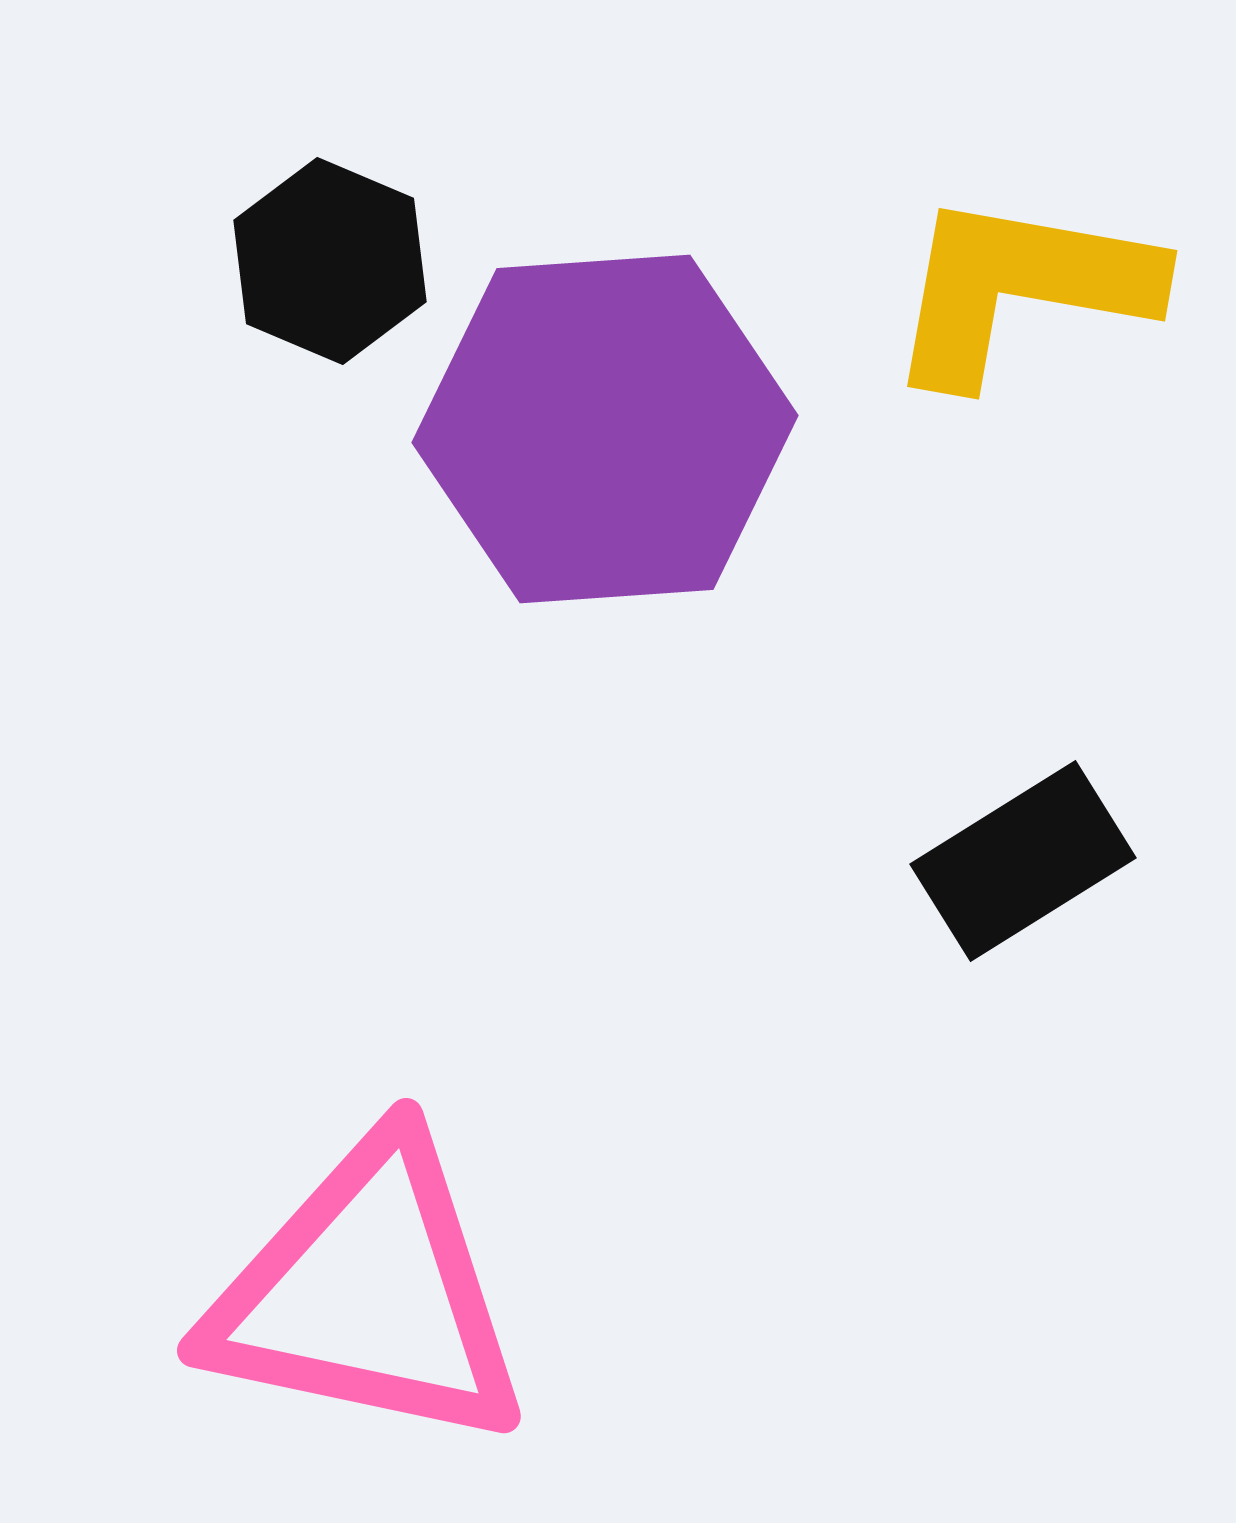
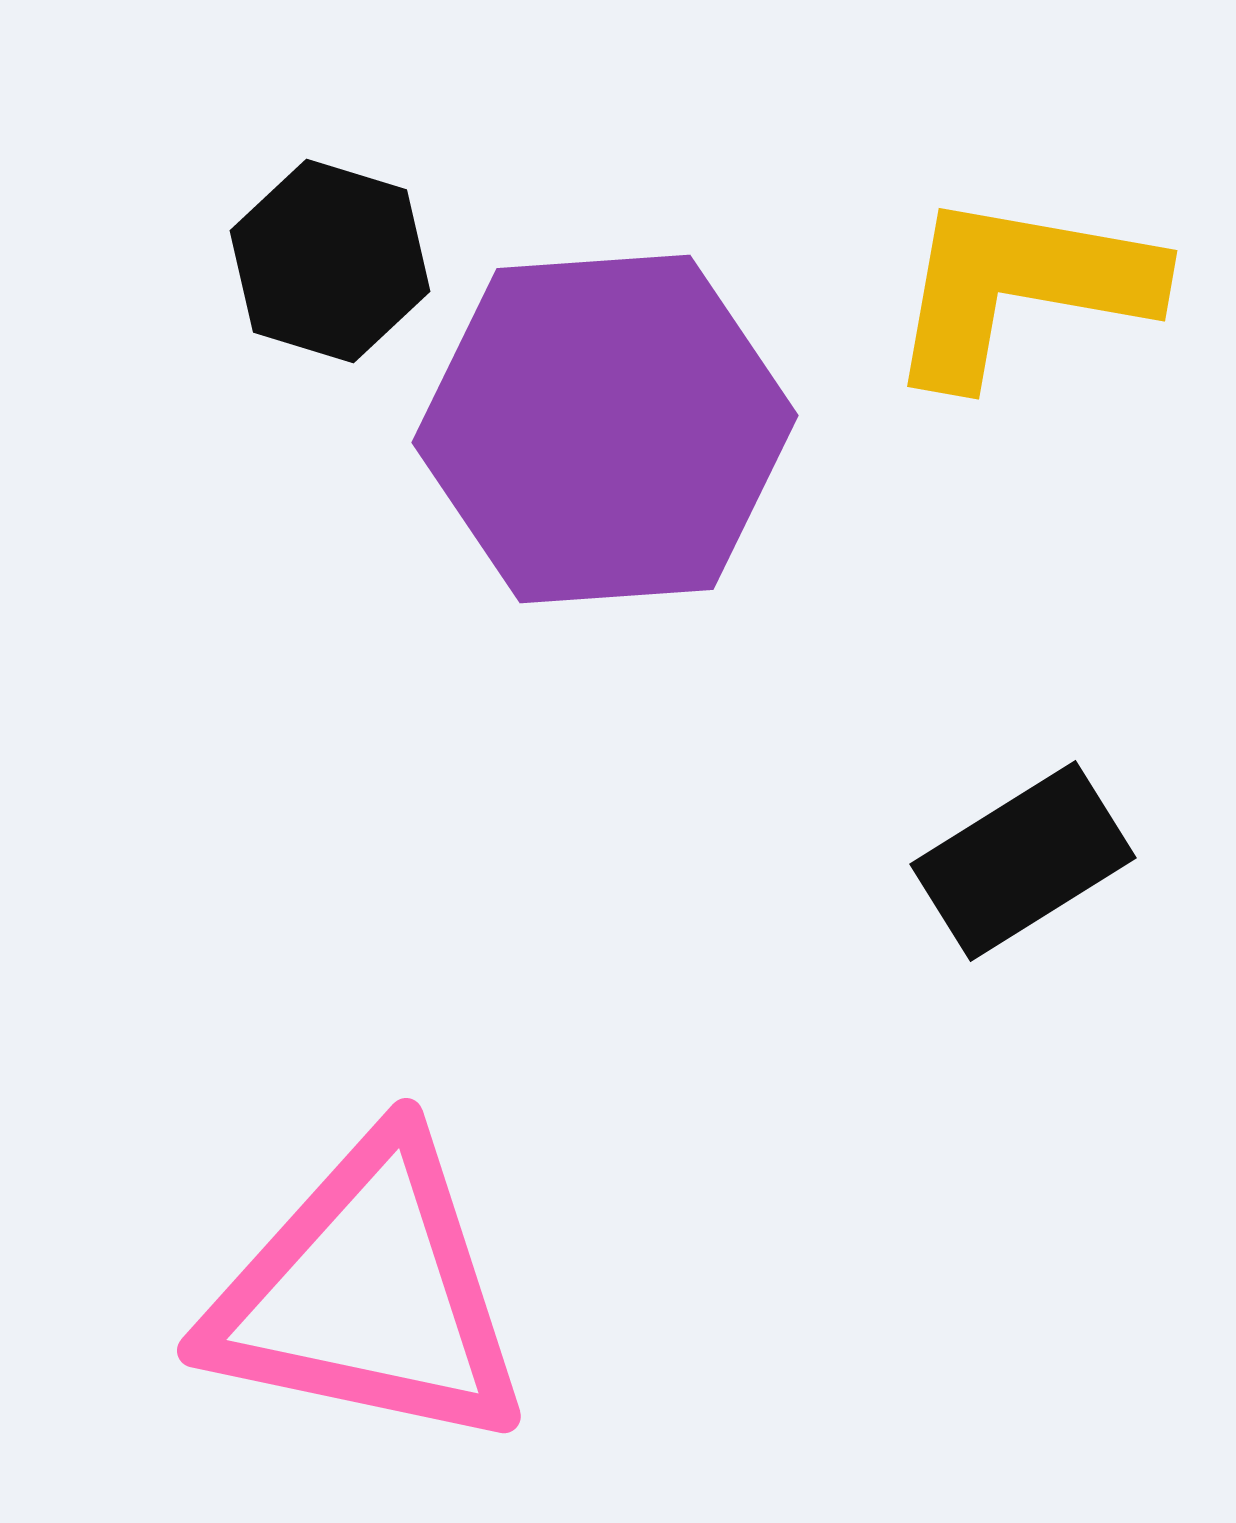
black hexagon: rotated 6 degrees counterclockwise
